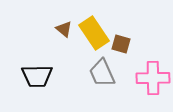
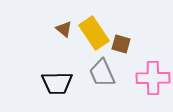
black trapezoid: moved 20 px right, 7 px down
